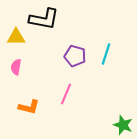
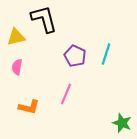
black L-shape: rotated 116 degrees counterclockwise
yellow triangle: rotated 12 degrees counterclockwise
purple pentagon: rotated 10 degrees clockwise
pink semicircle: moved 1 px right
green star: moved 1 px left, 2 px up
